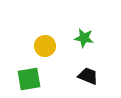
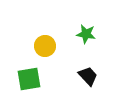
green star: moved 2 px right, 4 px up
black trapezoid: rotated 25 degrees clockwise
